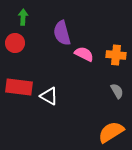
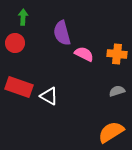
orange cross: moved 1 px right, 1 px up
red rectangle: rotated 12 degrees clockwise
gray semicircle: rotated 77 degrees counterclockwise
